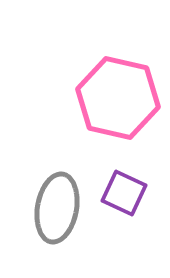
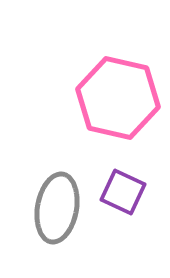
purple square: moved 1 px left, 1 px up
